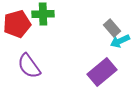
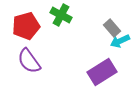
green cross: moved 18 px right, 1 px down; rotated 30 degrees clockwise
red pentagon: moved 9 px right, 2 px down
purple semicircle: moved 5 px up
purple rectangle: rotated 8 degrees clockwise
